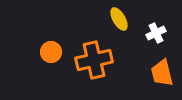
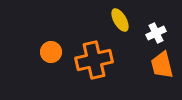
yellow ellipse: moved 1 px right, 1 px down
orange trapezoid: moved 8 px up
